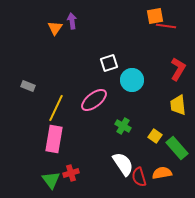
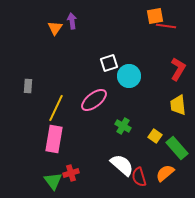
cyan circle: moved 3 px left, 4 px up
gray rectangle: rotated 72 degrees clockwise
white semicircle: moved 1 px left, 1 px down; rotated 15 degrees counterclockwise
orange semicircle: moved 3 px right; rotated 30 degrees counterclockwise
green triangle: moved 2 px right, 1 px down
